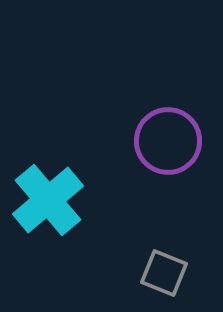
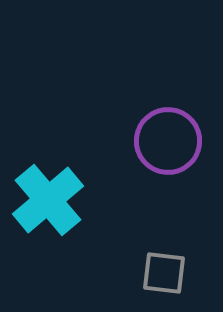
gray square: rotated 15 degrees counterclockwise
